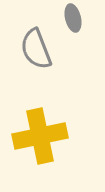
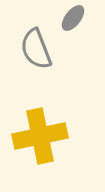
gray ellipse: rotated 52 degrees clockwise
